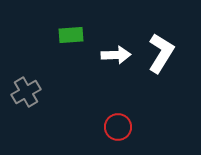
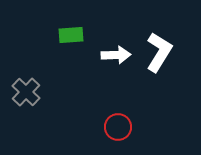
white L-shape: moved 2 px left, 1 px up
gray cross: rotated 16 degrees counterclockwise
